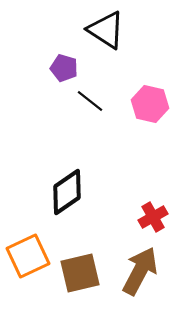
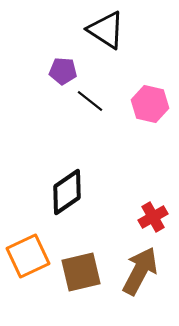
purple pentagon: moved 1 px left, 3 px down; rotated 12 degrees counterclockwise
brown square: moved 1 px right, 1 px up
